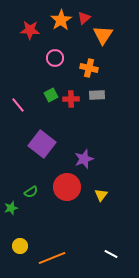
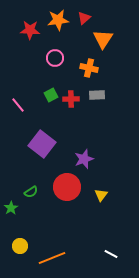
orange star: moved 3 px left; rotated 25 degrees clockwise
orange triangle: moved 4 px down
green star: rotated 16 degrees counterclockwise
